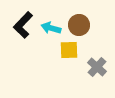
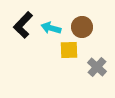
brown circle: moved 3 px right, 2 px down
